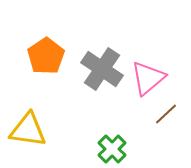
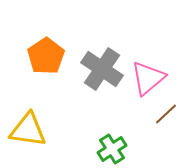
green cross: rotated 12 degrees clockwise
